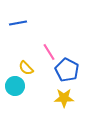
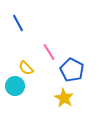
blue line: rotated 72 degrees clockwise
blue pentagon: moved 5 px right
yellow star: rotated 30 degrees clockwise
